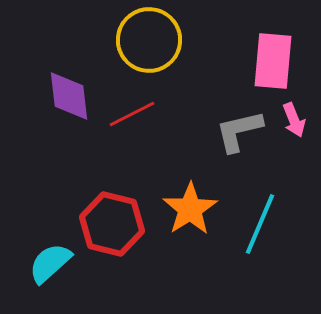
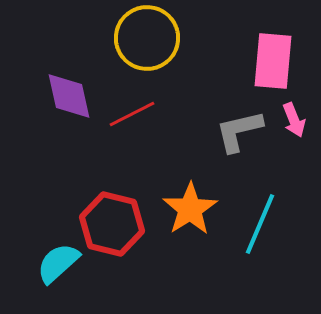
yellow circle: moved 2 px left, 2 px up
purple diamond: rotated 6 degrees counterclockwise
cyan semicircle: moved 8 px right
